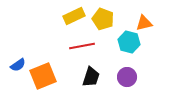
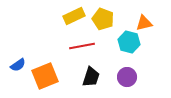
orange square: moved 2 px right
